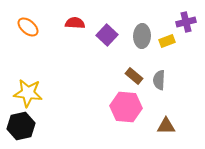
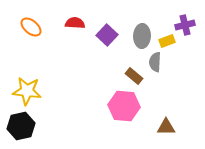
purple cross: moved 1 px left, 3 px down
orange ellipse: moved 3 px right
gray semicircle: moved 4 px left, 18 px up
yellow star: moved 1 px left, 2 px up
pink hexagon: moved 2 px left, 1 px up
brown triangle: moved 1 px down
